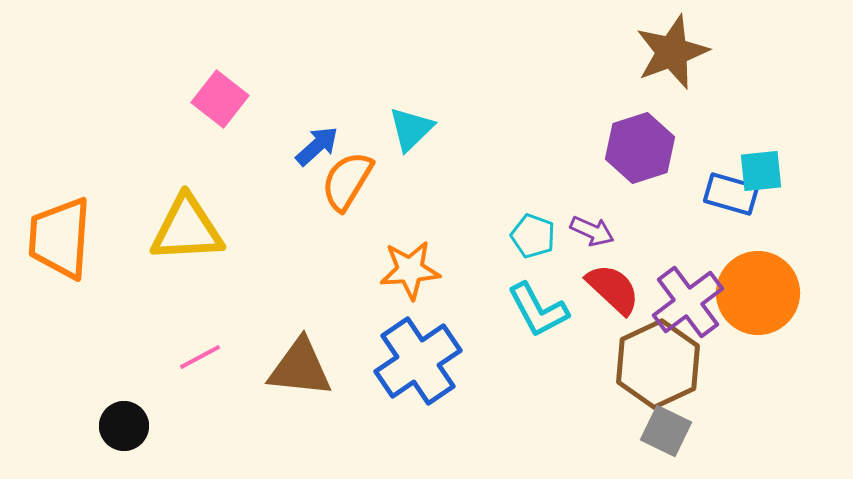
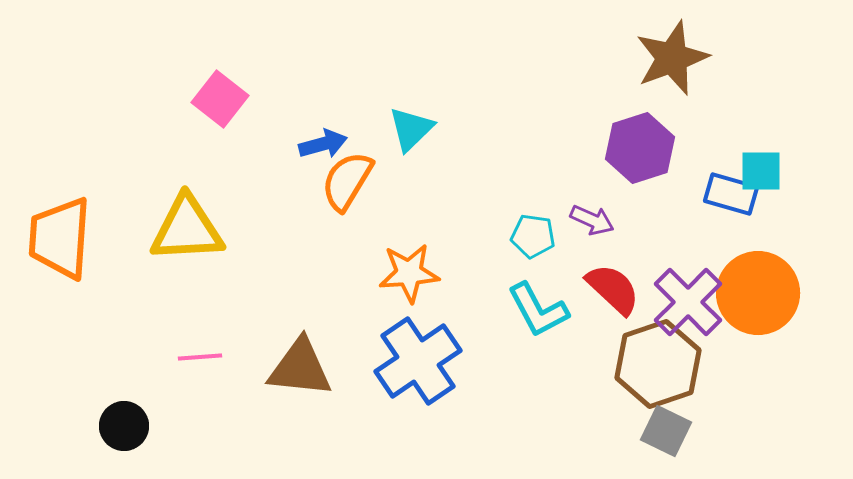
brown star: moved 6 px down
blue arrow: moved 6 px right, 2 px up; rotated 27 degrees clockwise
cyan square: rotated 6 degrees clockwise
purple arrow: moved 11 px up
cyan pentagon: rotated 12 degrees counterclockwise
orange star: moved 1 px left, 3 px down
purple cross: rotated 8 degrees counterclockwise
pink line: rotated 24 degrees clockwise
brown hexagon: rotated 6 degrees clockwise
